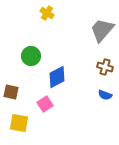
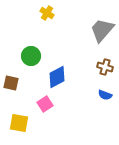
brown square: moved 9 px up
